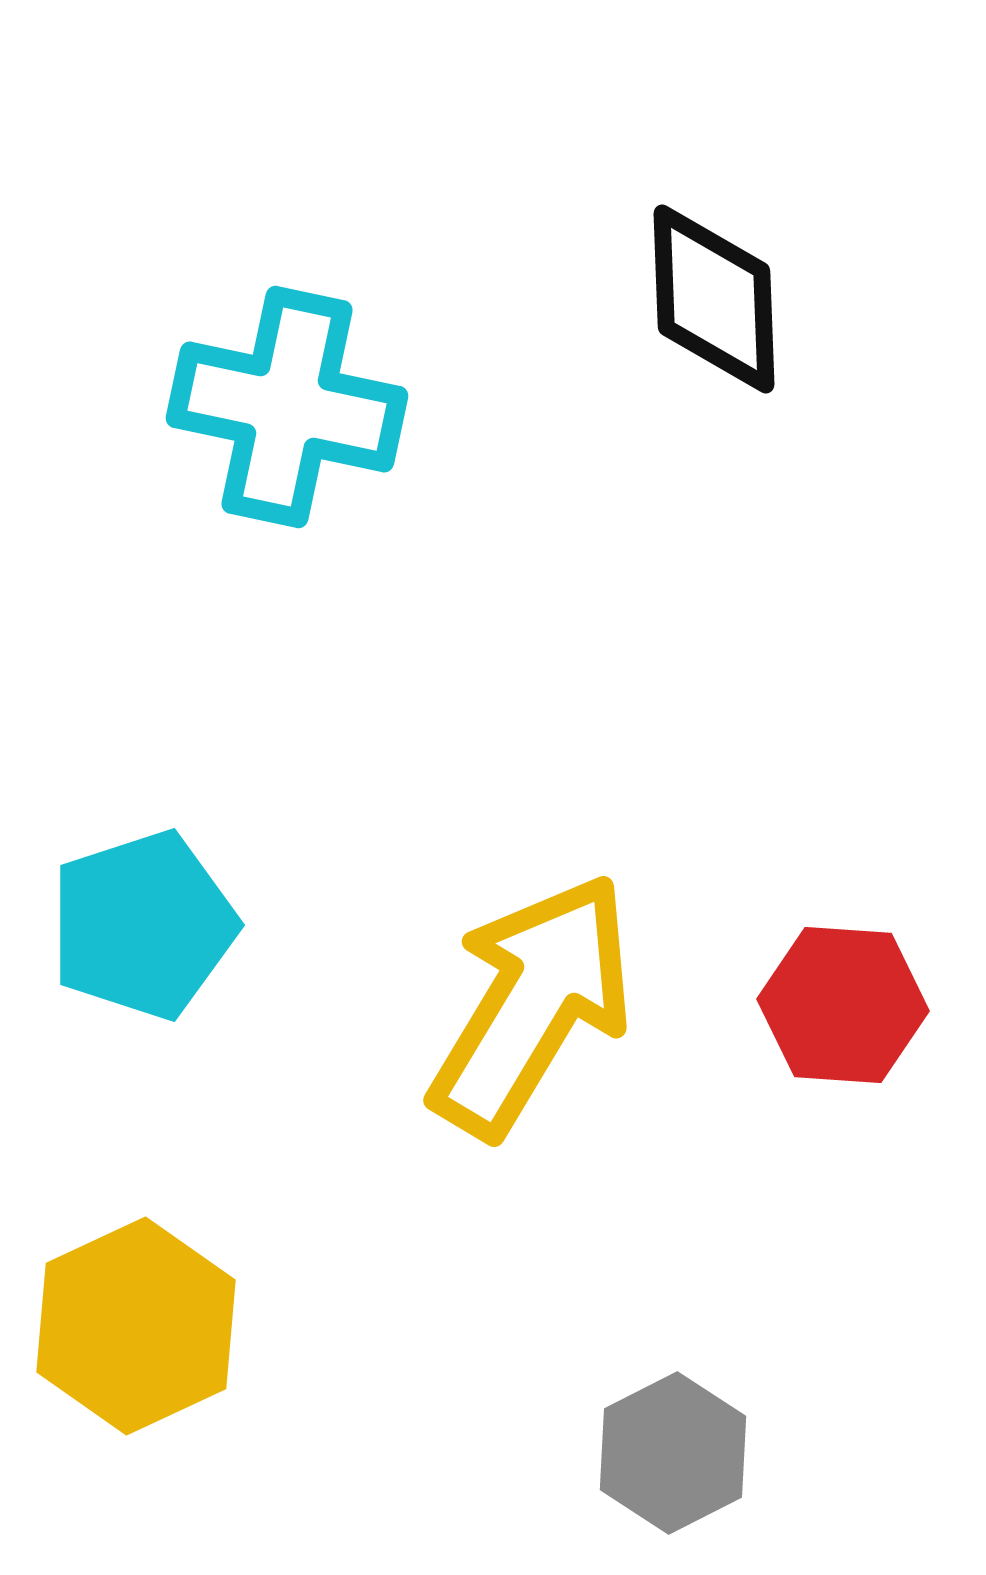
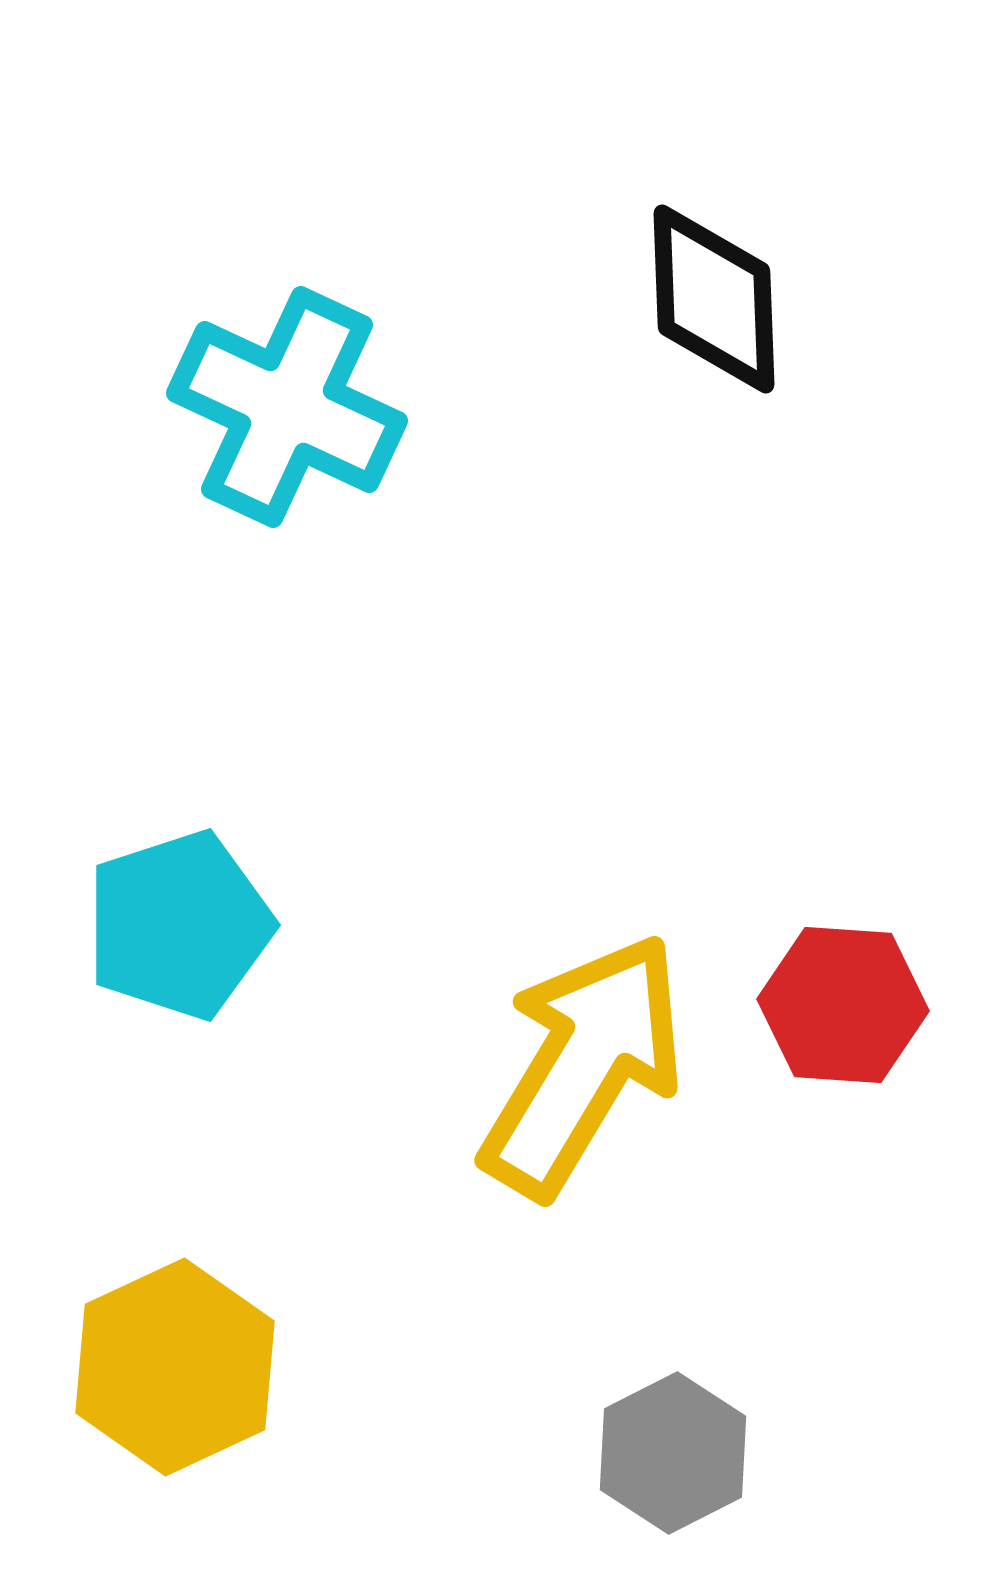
cyan cross: rotated 13 degrees clockwise
cyan pentagon: moved 36 px right
yellow arrow: moved 51 px right, 60 px down
yellow hexagon: moved 39 px right, 41 px down
